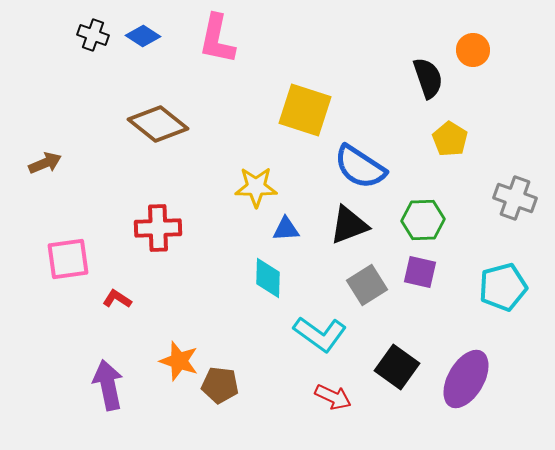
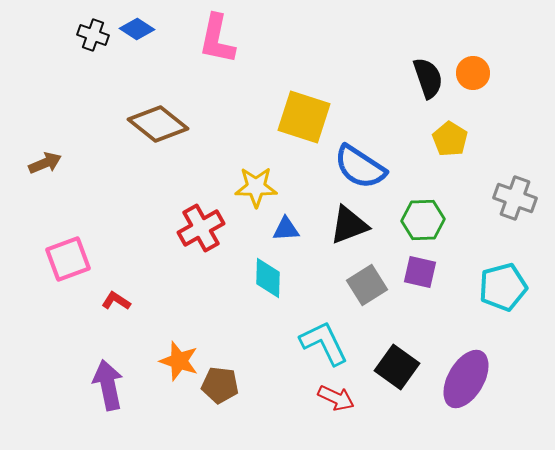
blue diamond: moved 6 px left, 7 px up
orange circle: moved 23 px down
yellow square: moved 1 px left, 7 px down
red cross: moved 43 px right; rotated 27 degrees counterclockwise
pink square: rotated 12 degrees counterclockwise
red L-shape: moved 1 px left, 2 px down
cyan L-shape: moved 4 px right, 9 px down; rotated 152 degrees counterclockwise
red arrow: moved 3 px right, 1 px down
